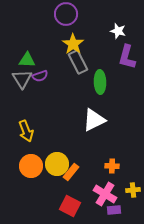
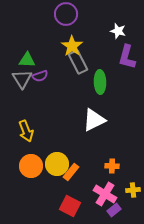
yellow star: moved 1 px left, 2 px down
purple rectangle: rotated 32 degrees counterclockwise
